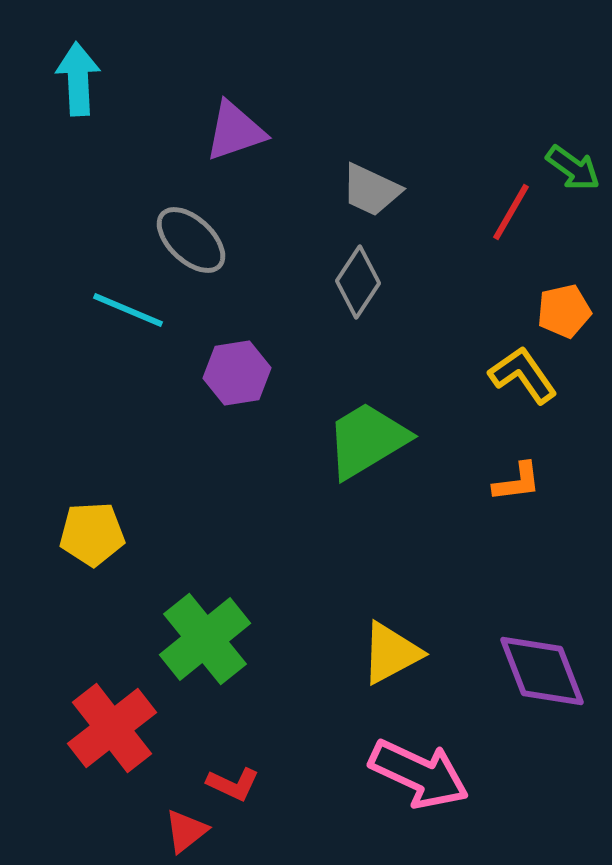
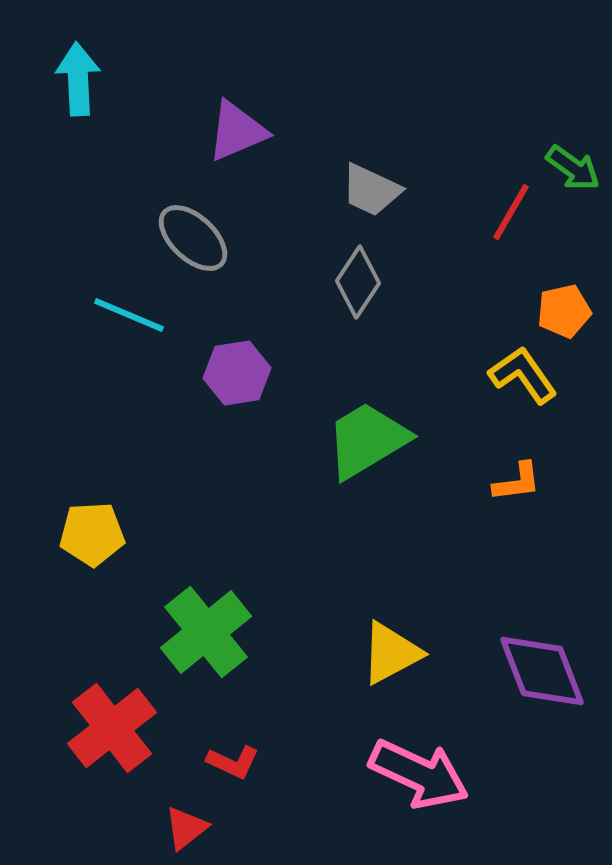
purple triangle: moved 2 px right; rotated 4 degrees counterclockwise
gray ellipse: moved 2 px right, 2 px up
cyan line: moved 1 px right, 5 px down
green cross: moved 1 px right, 7 px up
red L-shape: moved 22 px up
red triangle: moved 3 px up
